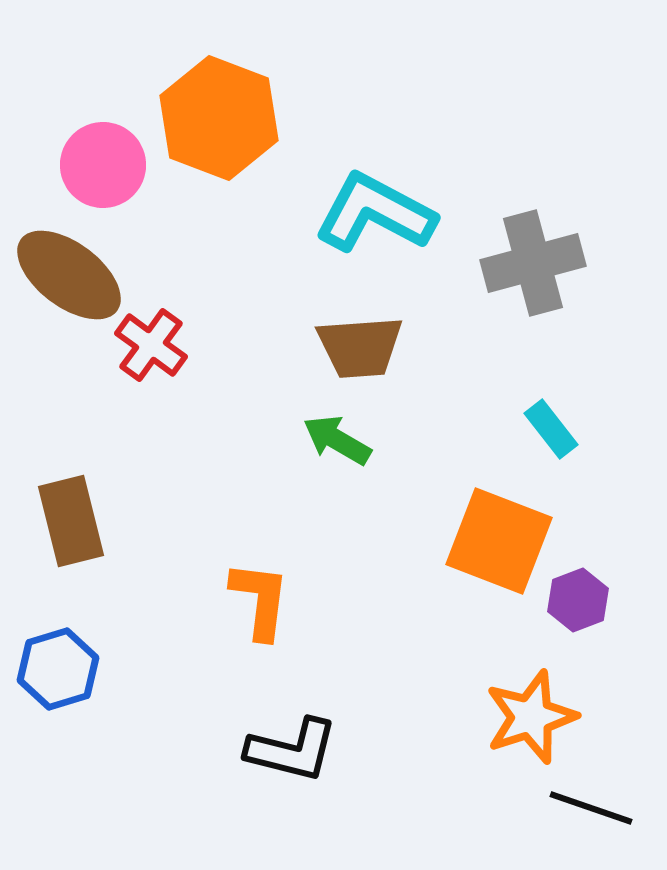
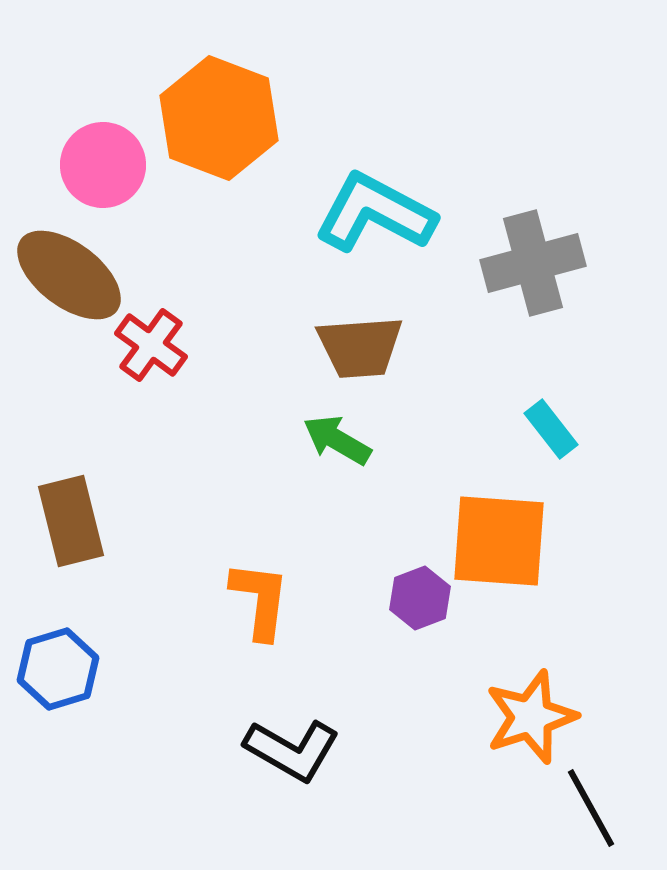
orange square: rotated 17 degrees counterclockwise
purple hexagon: moved 158 px left, 2 px up
black L-shape: rotated 16 degrees clockwise
black line: rotated 42 degrees clockwise
